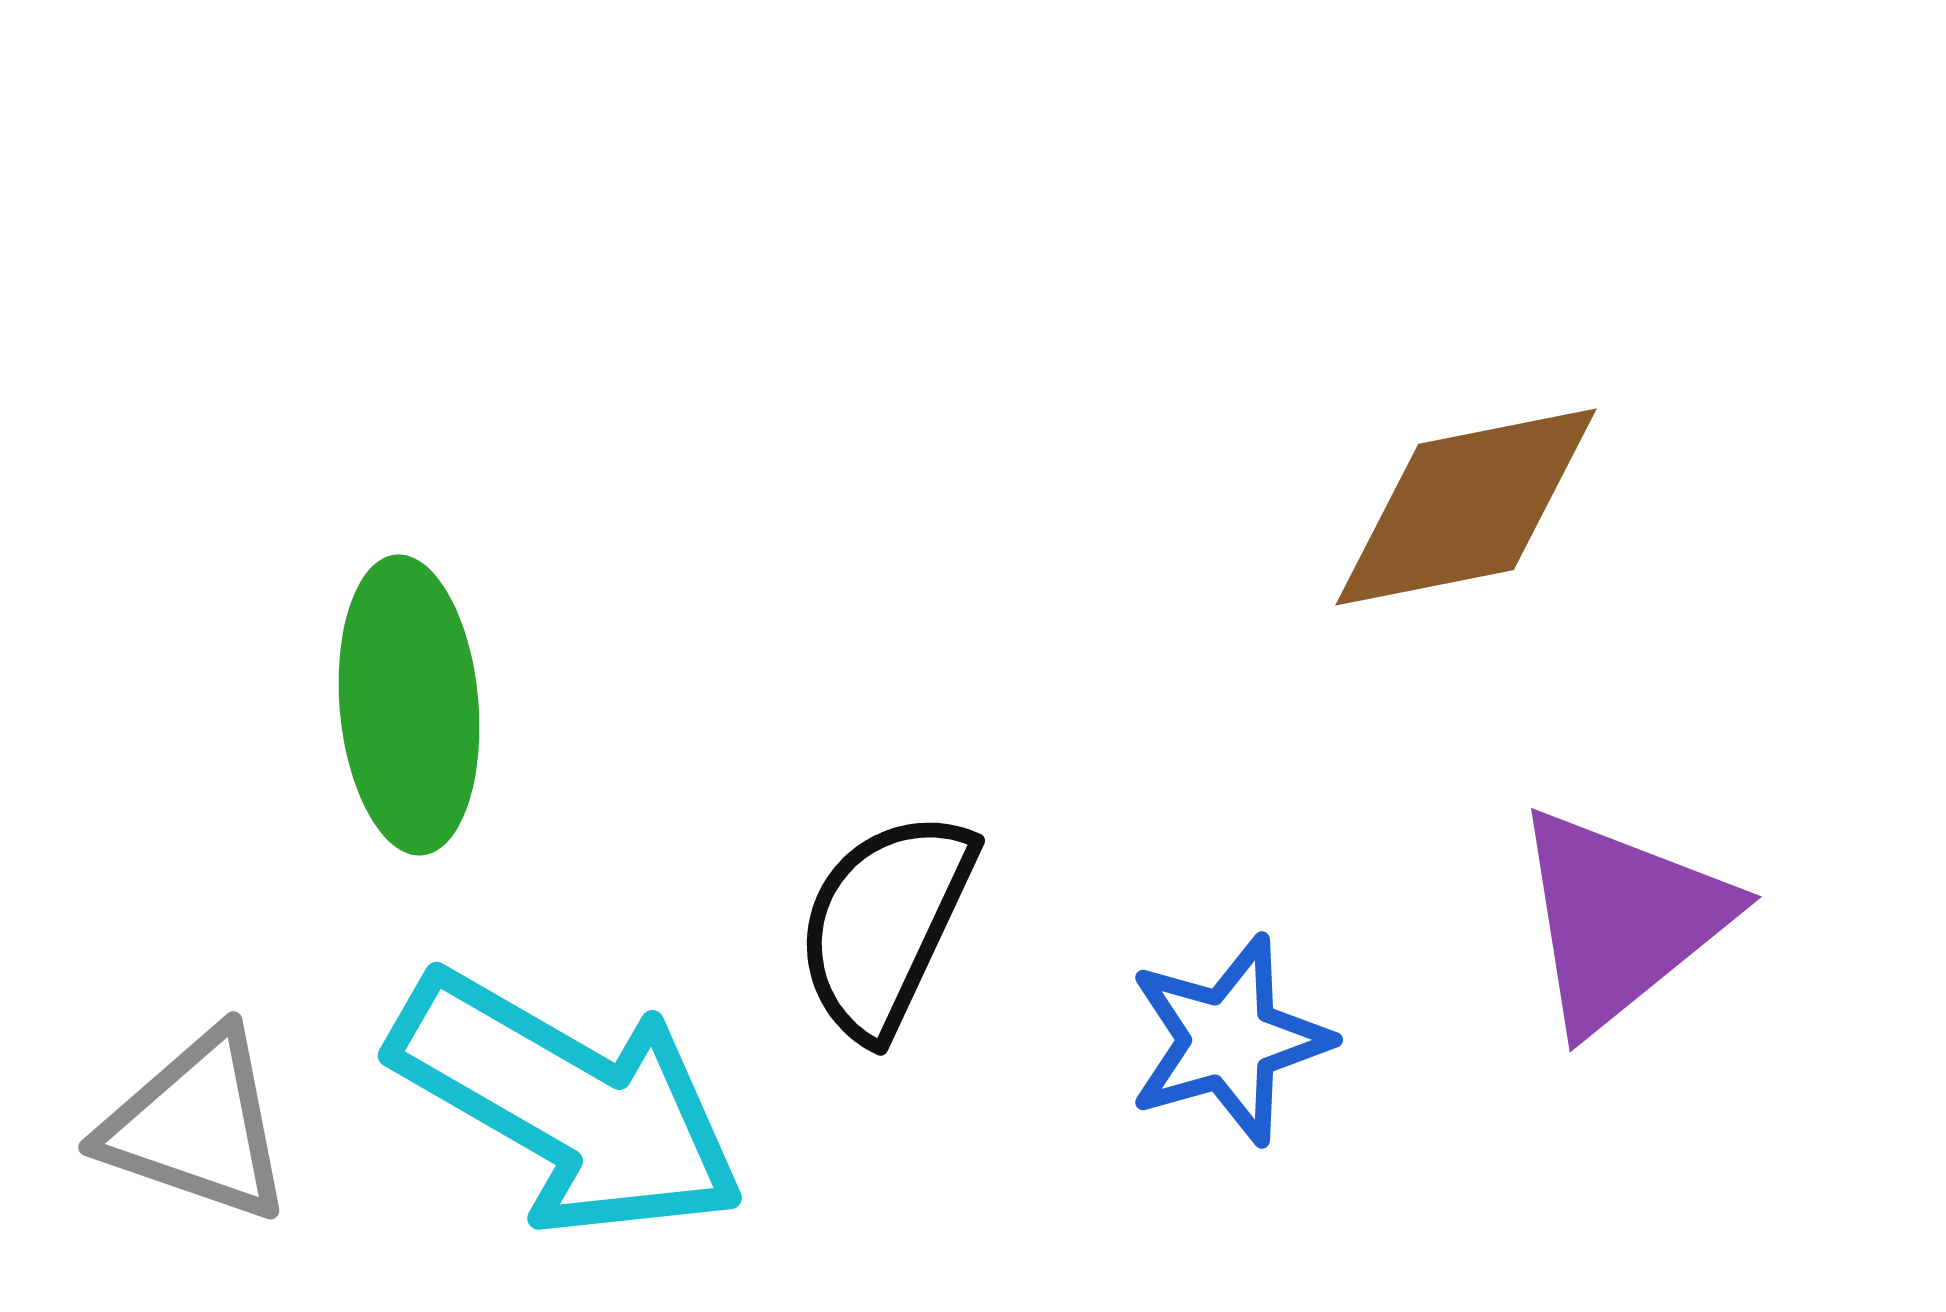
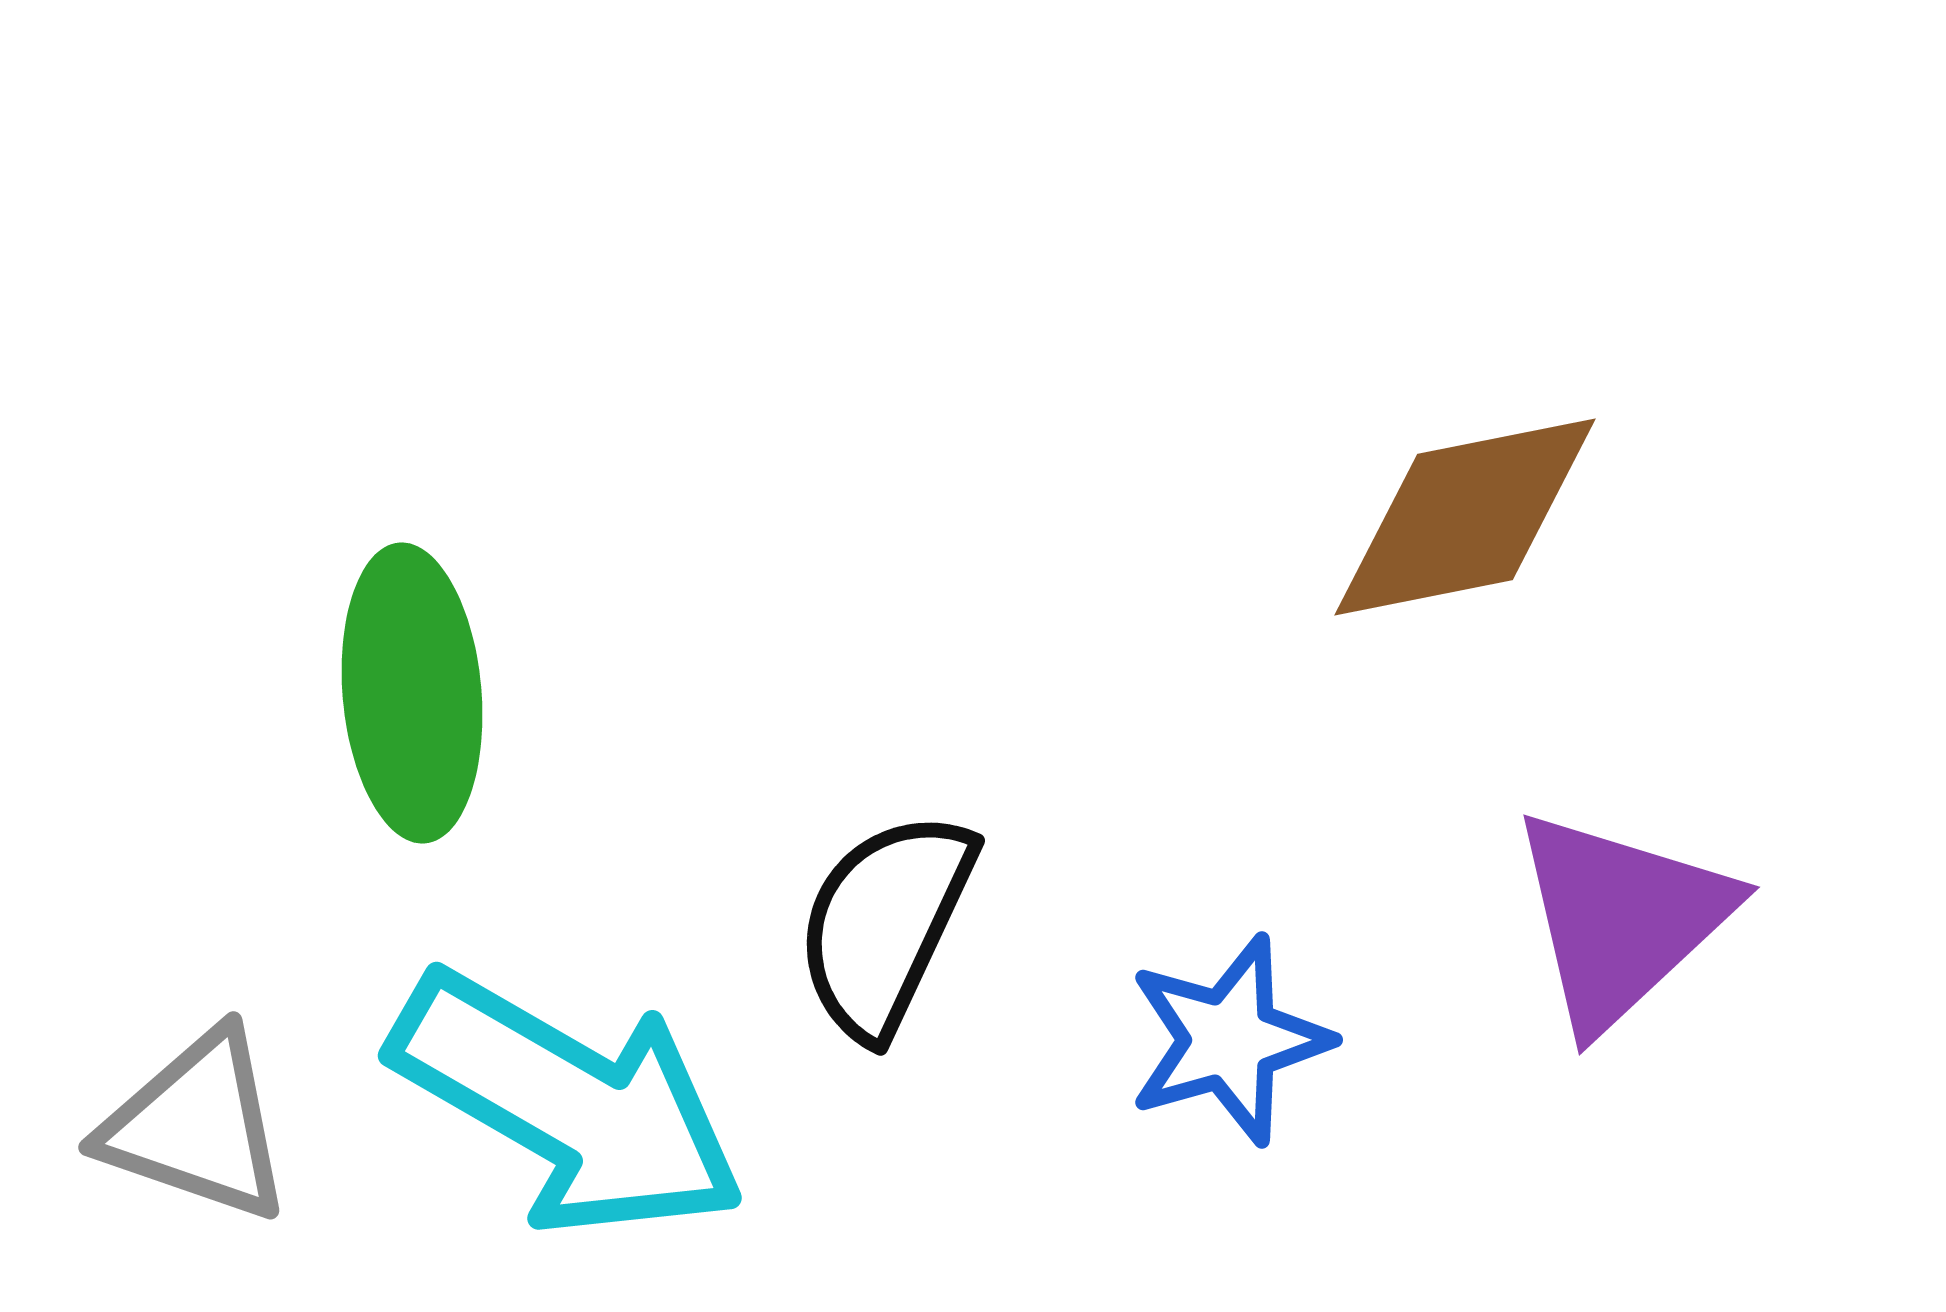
brown diamond: moved 1 px left, 10 px down
green ellipse: moved 3 px right, 12 px up
purple triangle: rotated 4 degrees counterclockwise
